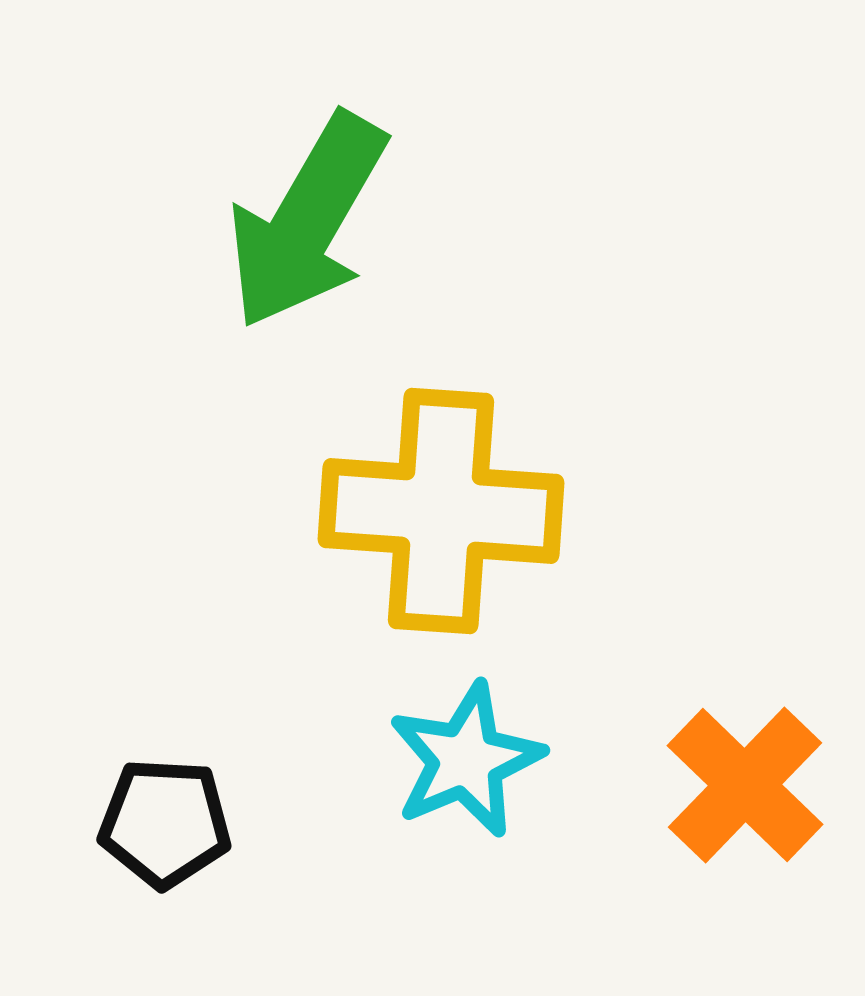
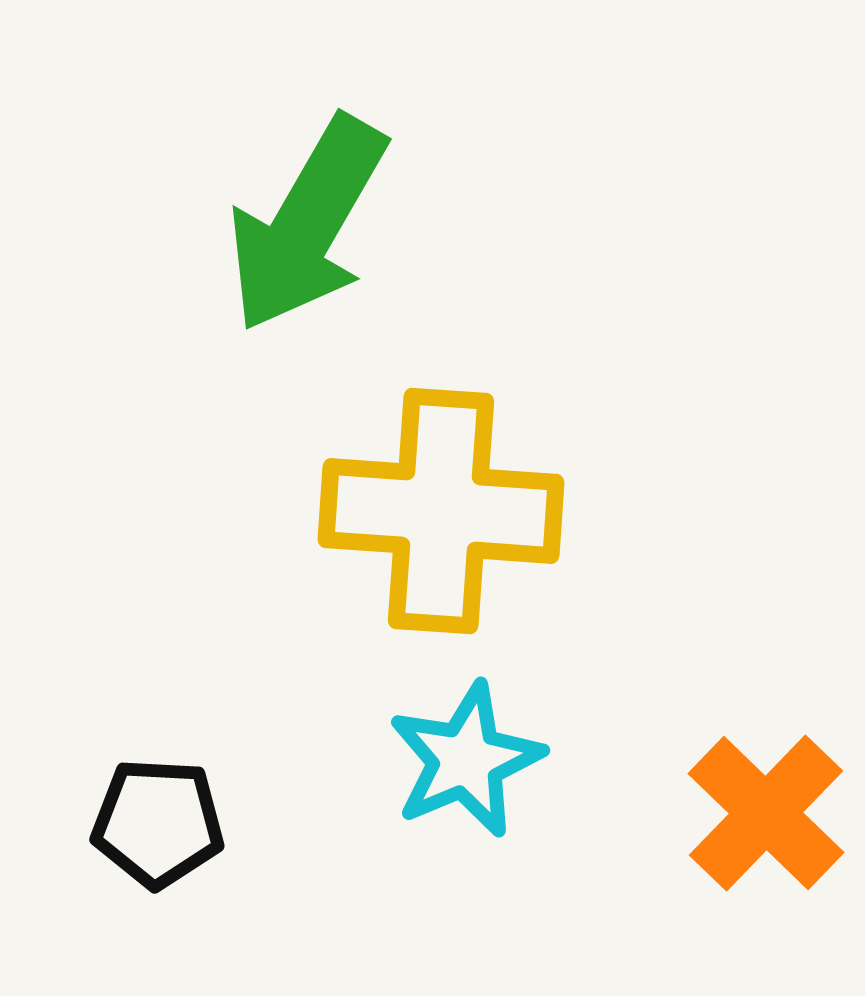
green arrow: moved 3 px down
orange cross: moved 21 px right, 28 px down
black pentagon: moved 7 px left
